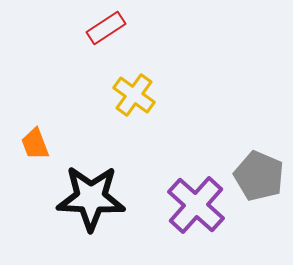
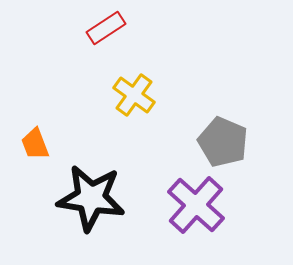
gray pentagon: moved 36 px left, 34 px up
black star: rotated 6 degrees clockwise
